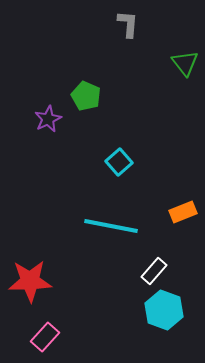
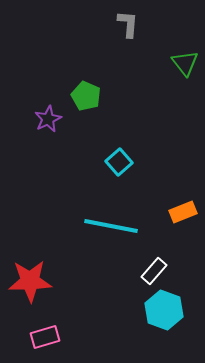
pink rectangle: rotated 32 degrees clockwise
